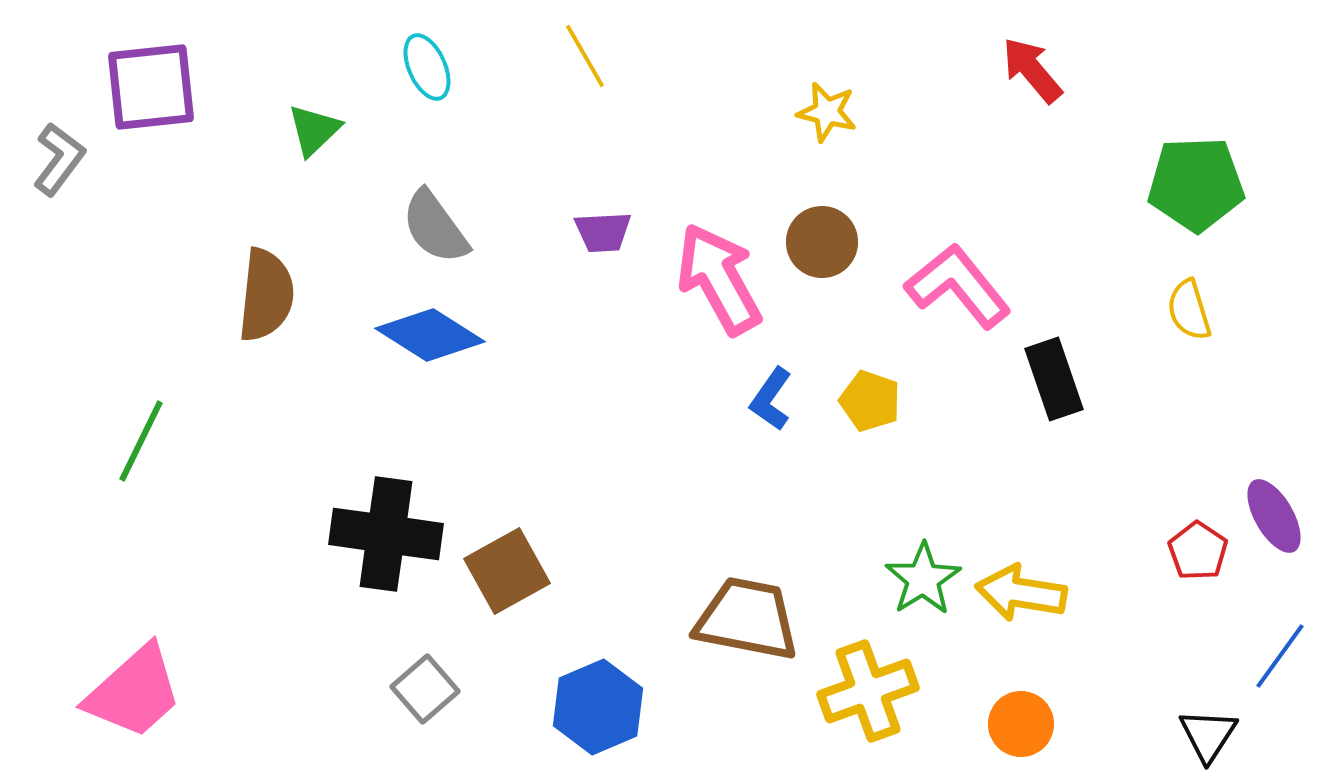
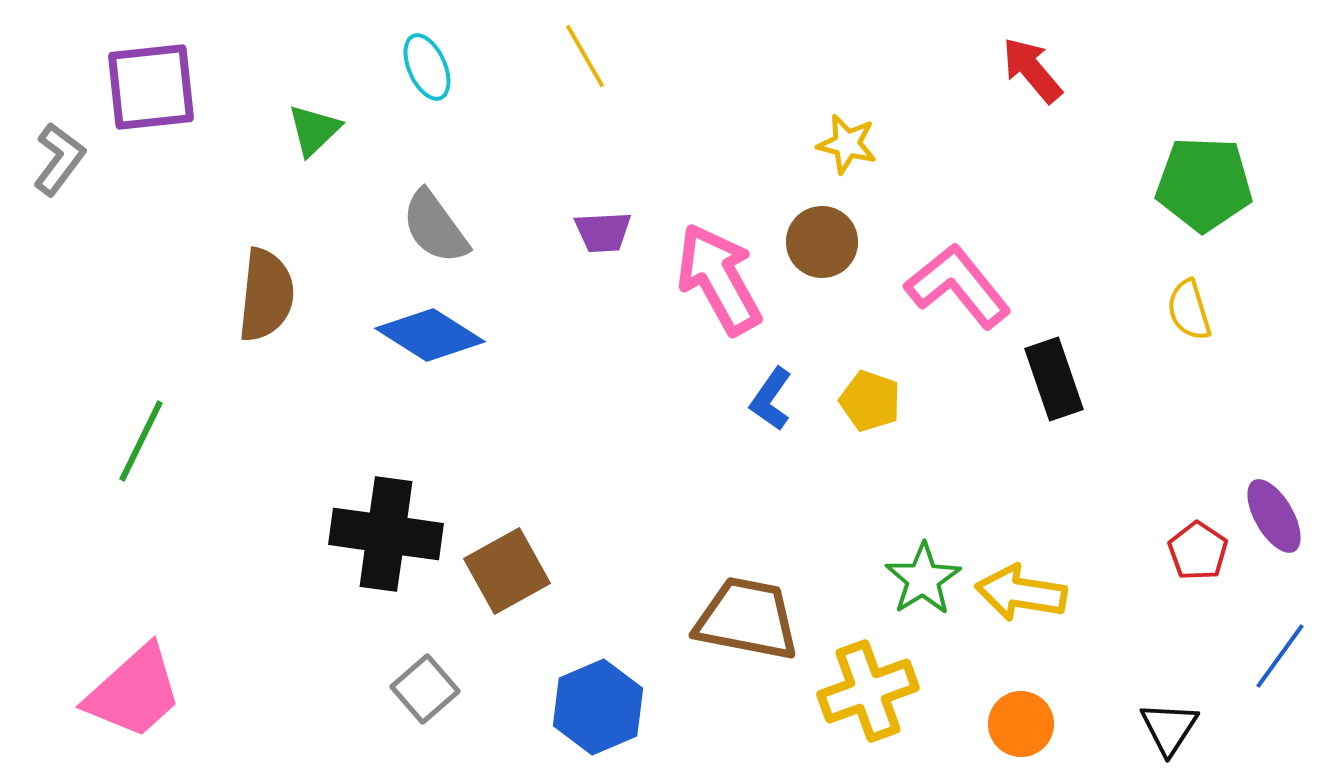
yellow star: moved 20 px right, 32 px down
green pentagon: moved 8 px right; rotated 4 degrees clockwise
black triangle: moved 39 px left, 7 px up
